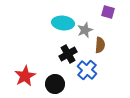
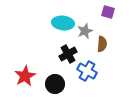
gray star: moved 1 px down
brown semicircle: moved 2 px right, 1 px up
blue cross: moved 1 px down; rotated 12 degrees counterclockwise
